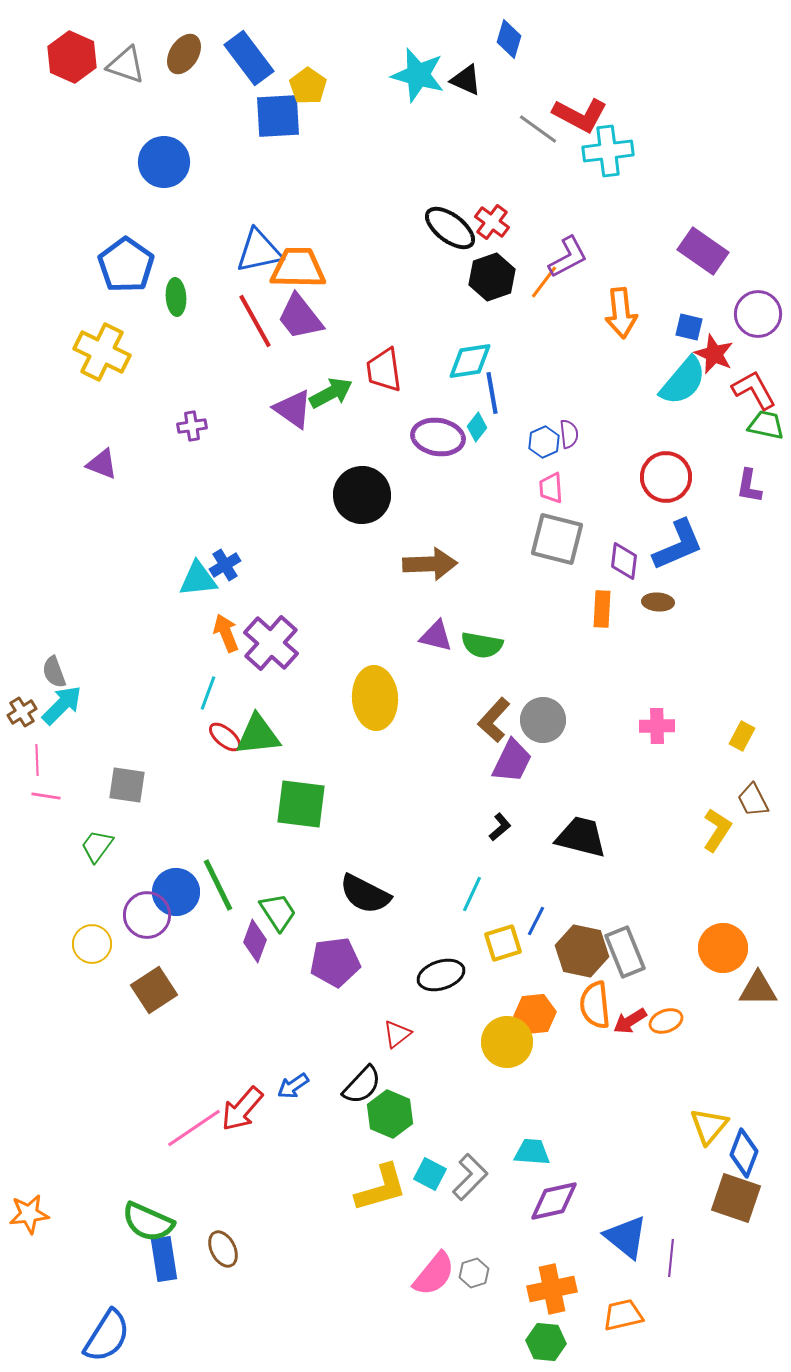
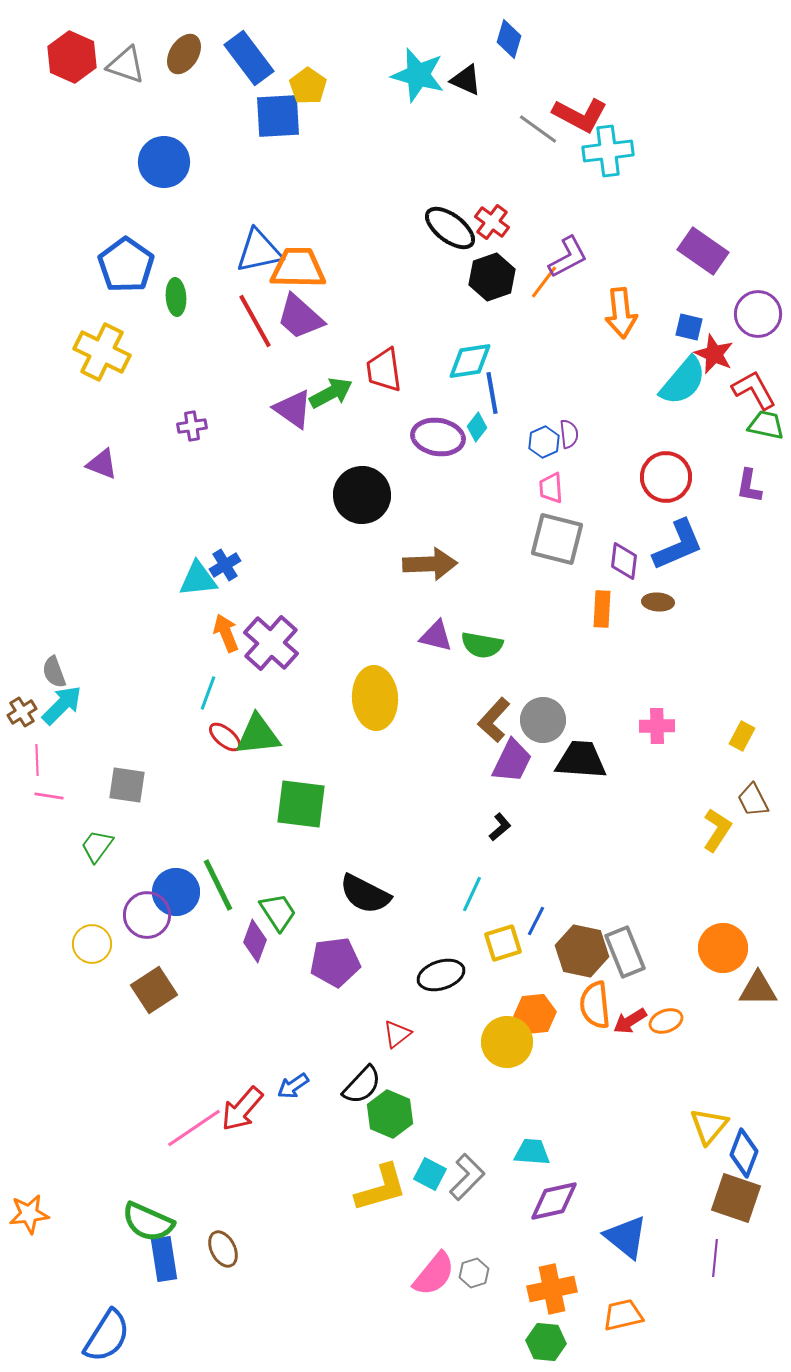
purple trapezoid at (300, 317): rotated 10 degrees counterclockwise
pink line at (46, 796): moved 3 px right
black trapezoid at (581, 837): moved 77 px up; rotated 10 degrees counterclockwise
gray L-shape at (470, 1177): moved 3 px left
purple line at (671, 1258): moved 44 px right
